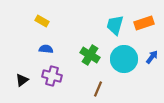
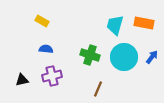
orange rectangle: rotated 30 degrees clockwise
green cross: rotated 12 degrees counterclockwise
cyan circle: moved 2 px up
purple cross: rotated 30 degrees counterclockwise
black triangle: rotated 24 degrees clockwise
